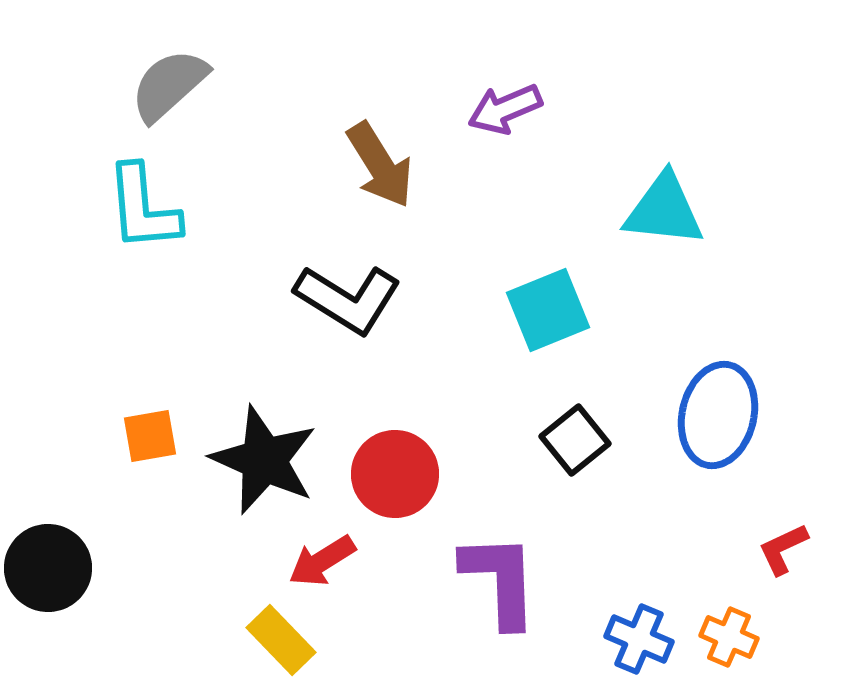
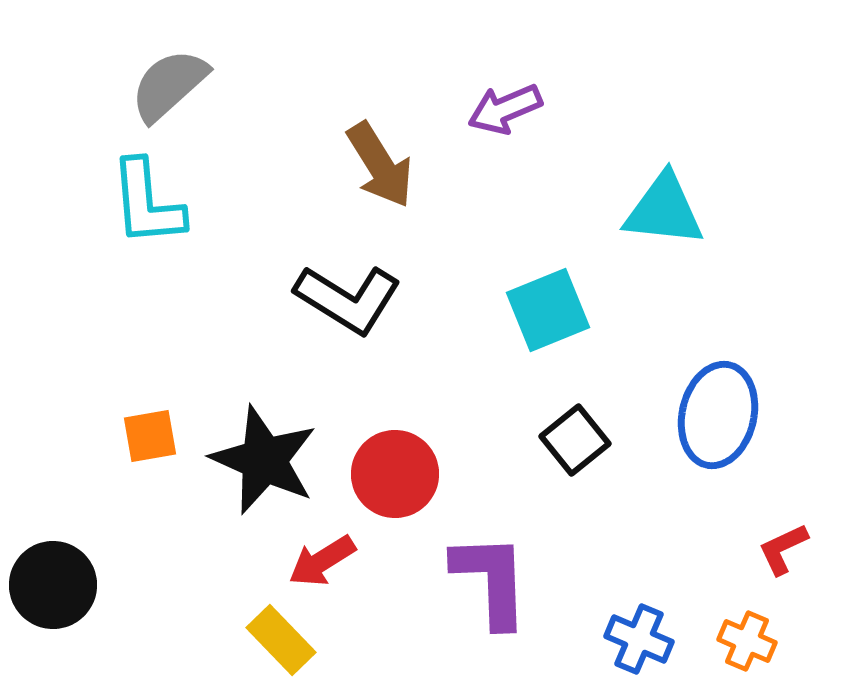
cyan L-shape: moved 4 px right, 5 px up
black circle: moved 5 px right, 17 px down
purple L-shape: moved 9 px left
orange cross: moved 18 px right, 4 px down
